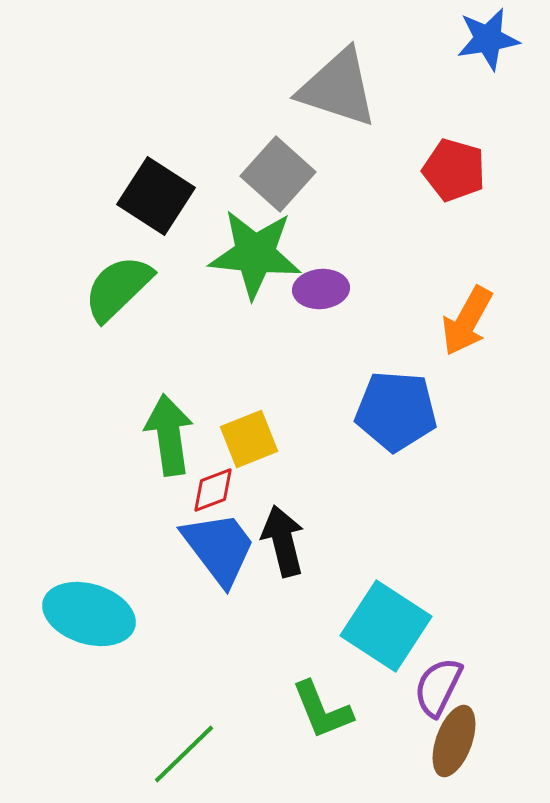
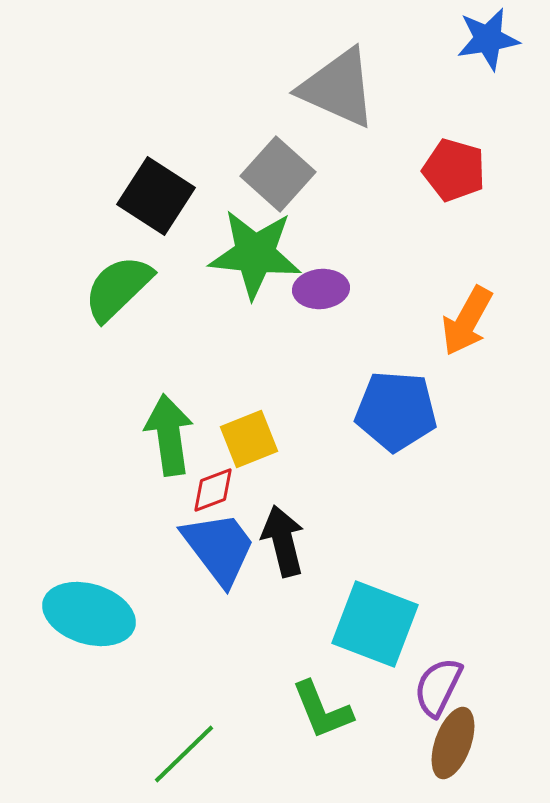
gray triangle: rotated 6 degrees clockwise
cyan square: moved 11 px left, 2 px up; rotated 12 degrees counterclockwise
brown ellipse: moved 1 px left, 2 px down
